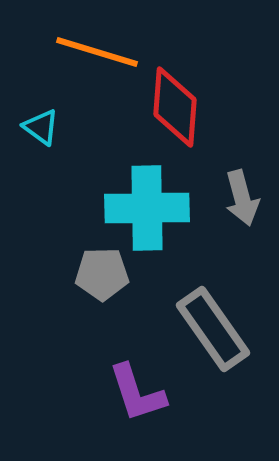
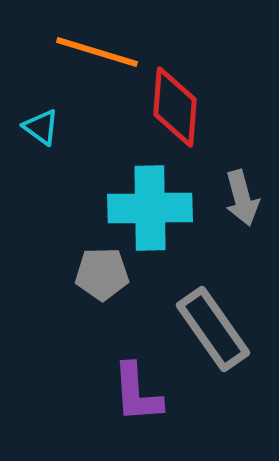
cyan cross: moved 3 px right
purple L-shape: rotated 14 degrees clockwise
